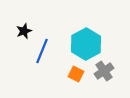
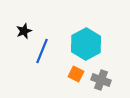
gray cross: moved 3 px left, 9 px down; rotated 36 degrees counterclockwise
